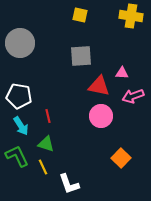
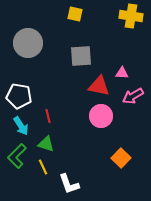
yellow square: moved 5 px left, 1 px up
gray circle: moved 8 px right
pink arrow: rotated 10 degrees counterclockwise
green L-shape: rotated 110 degrees counterclockwise
